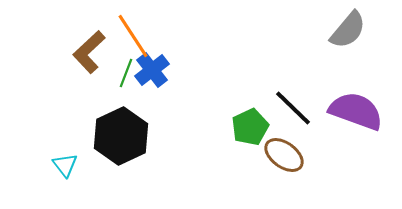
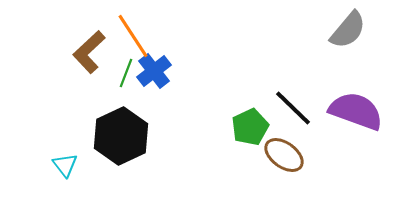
blue cross: moved 2 px right, 1 px down
